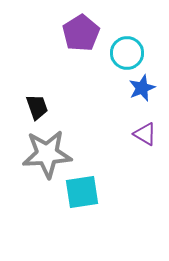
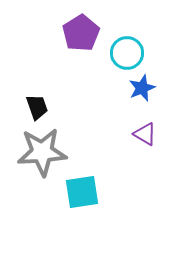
gray star: moved 5 px left, 2 px up
